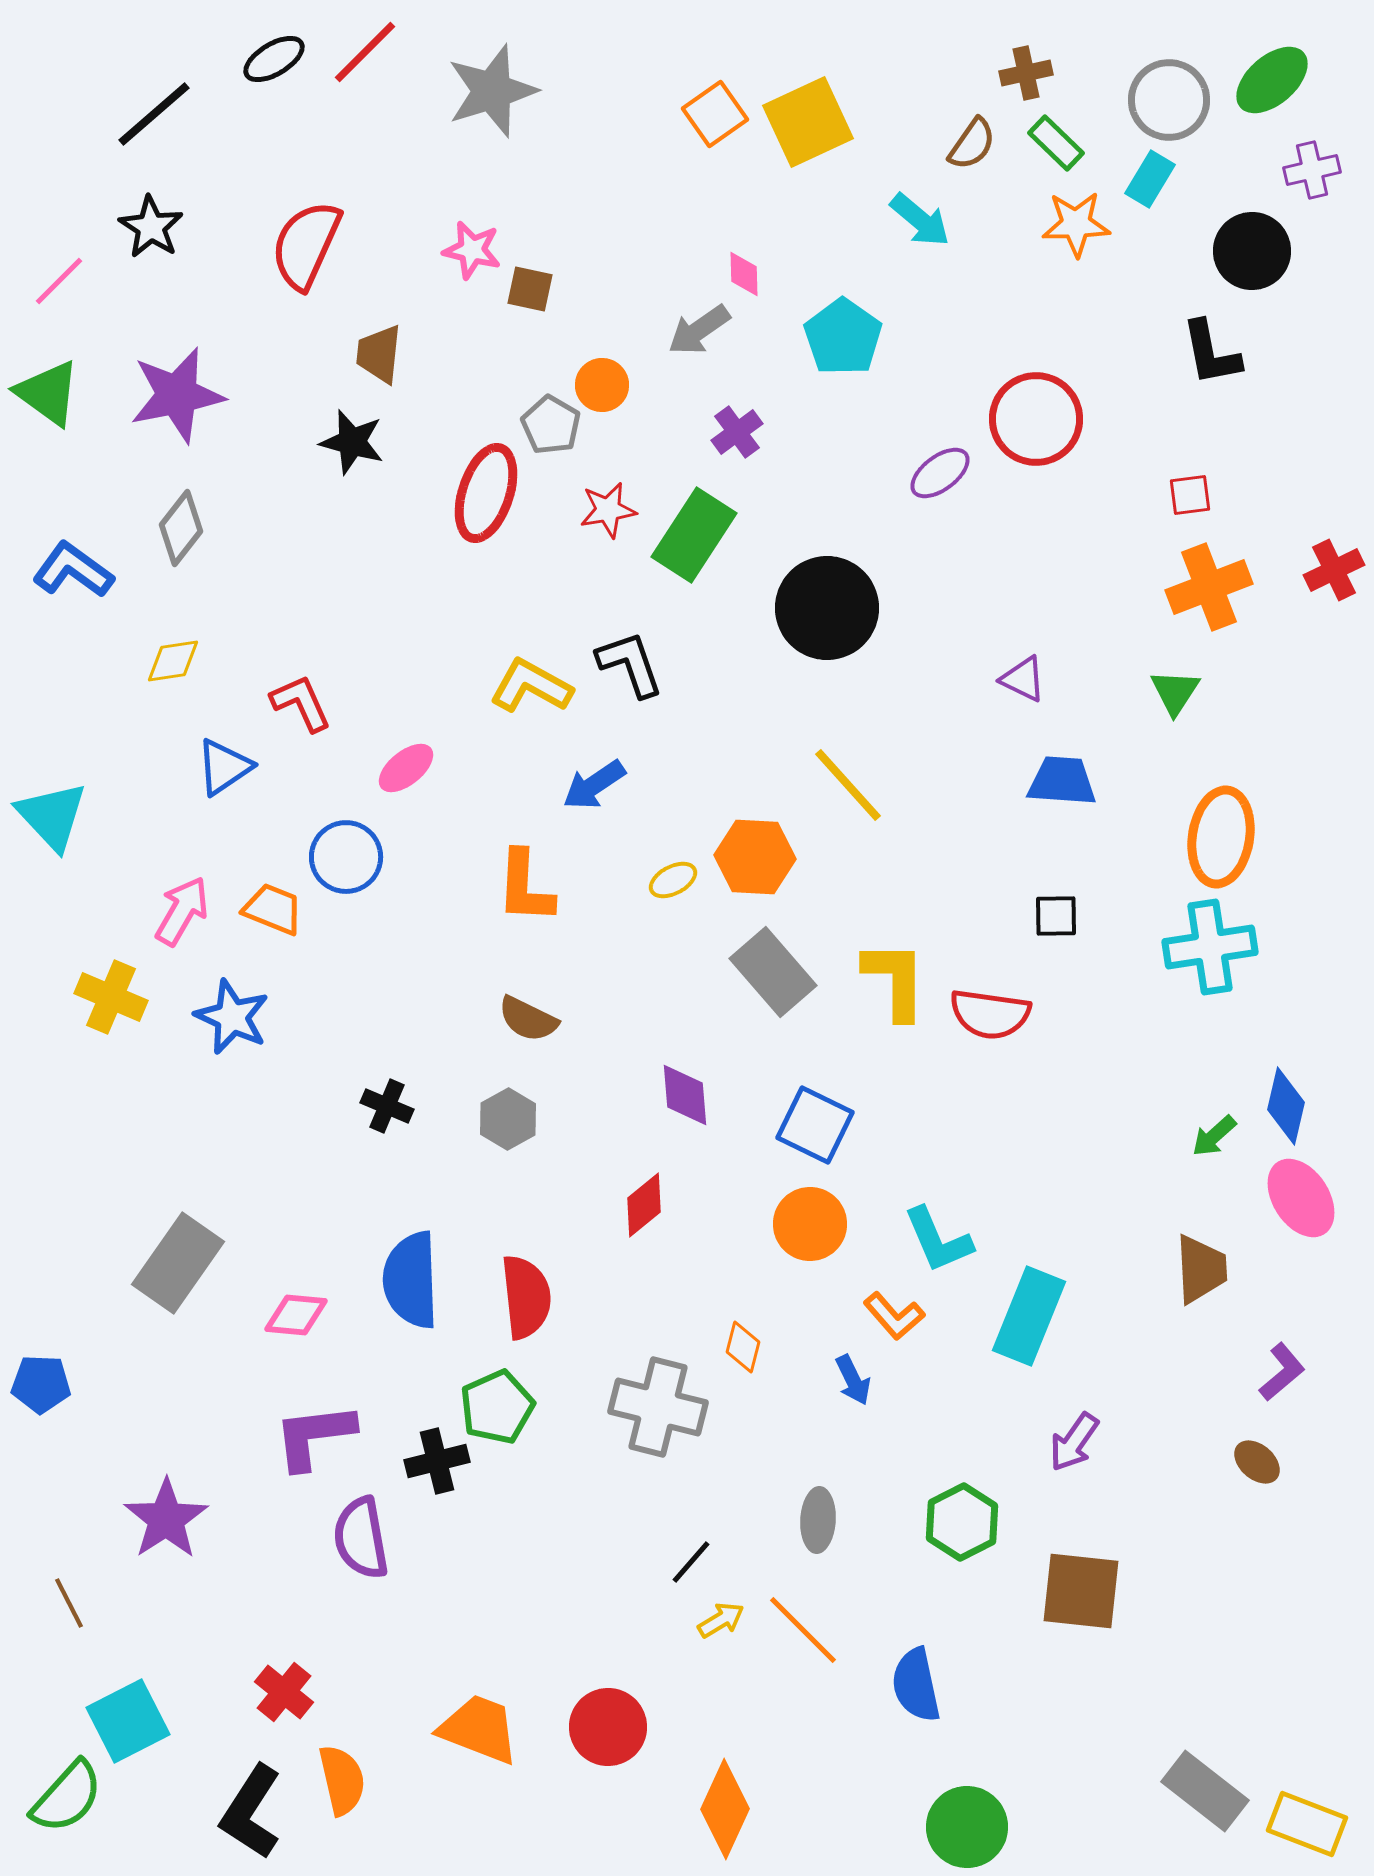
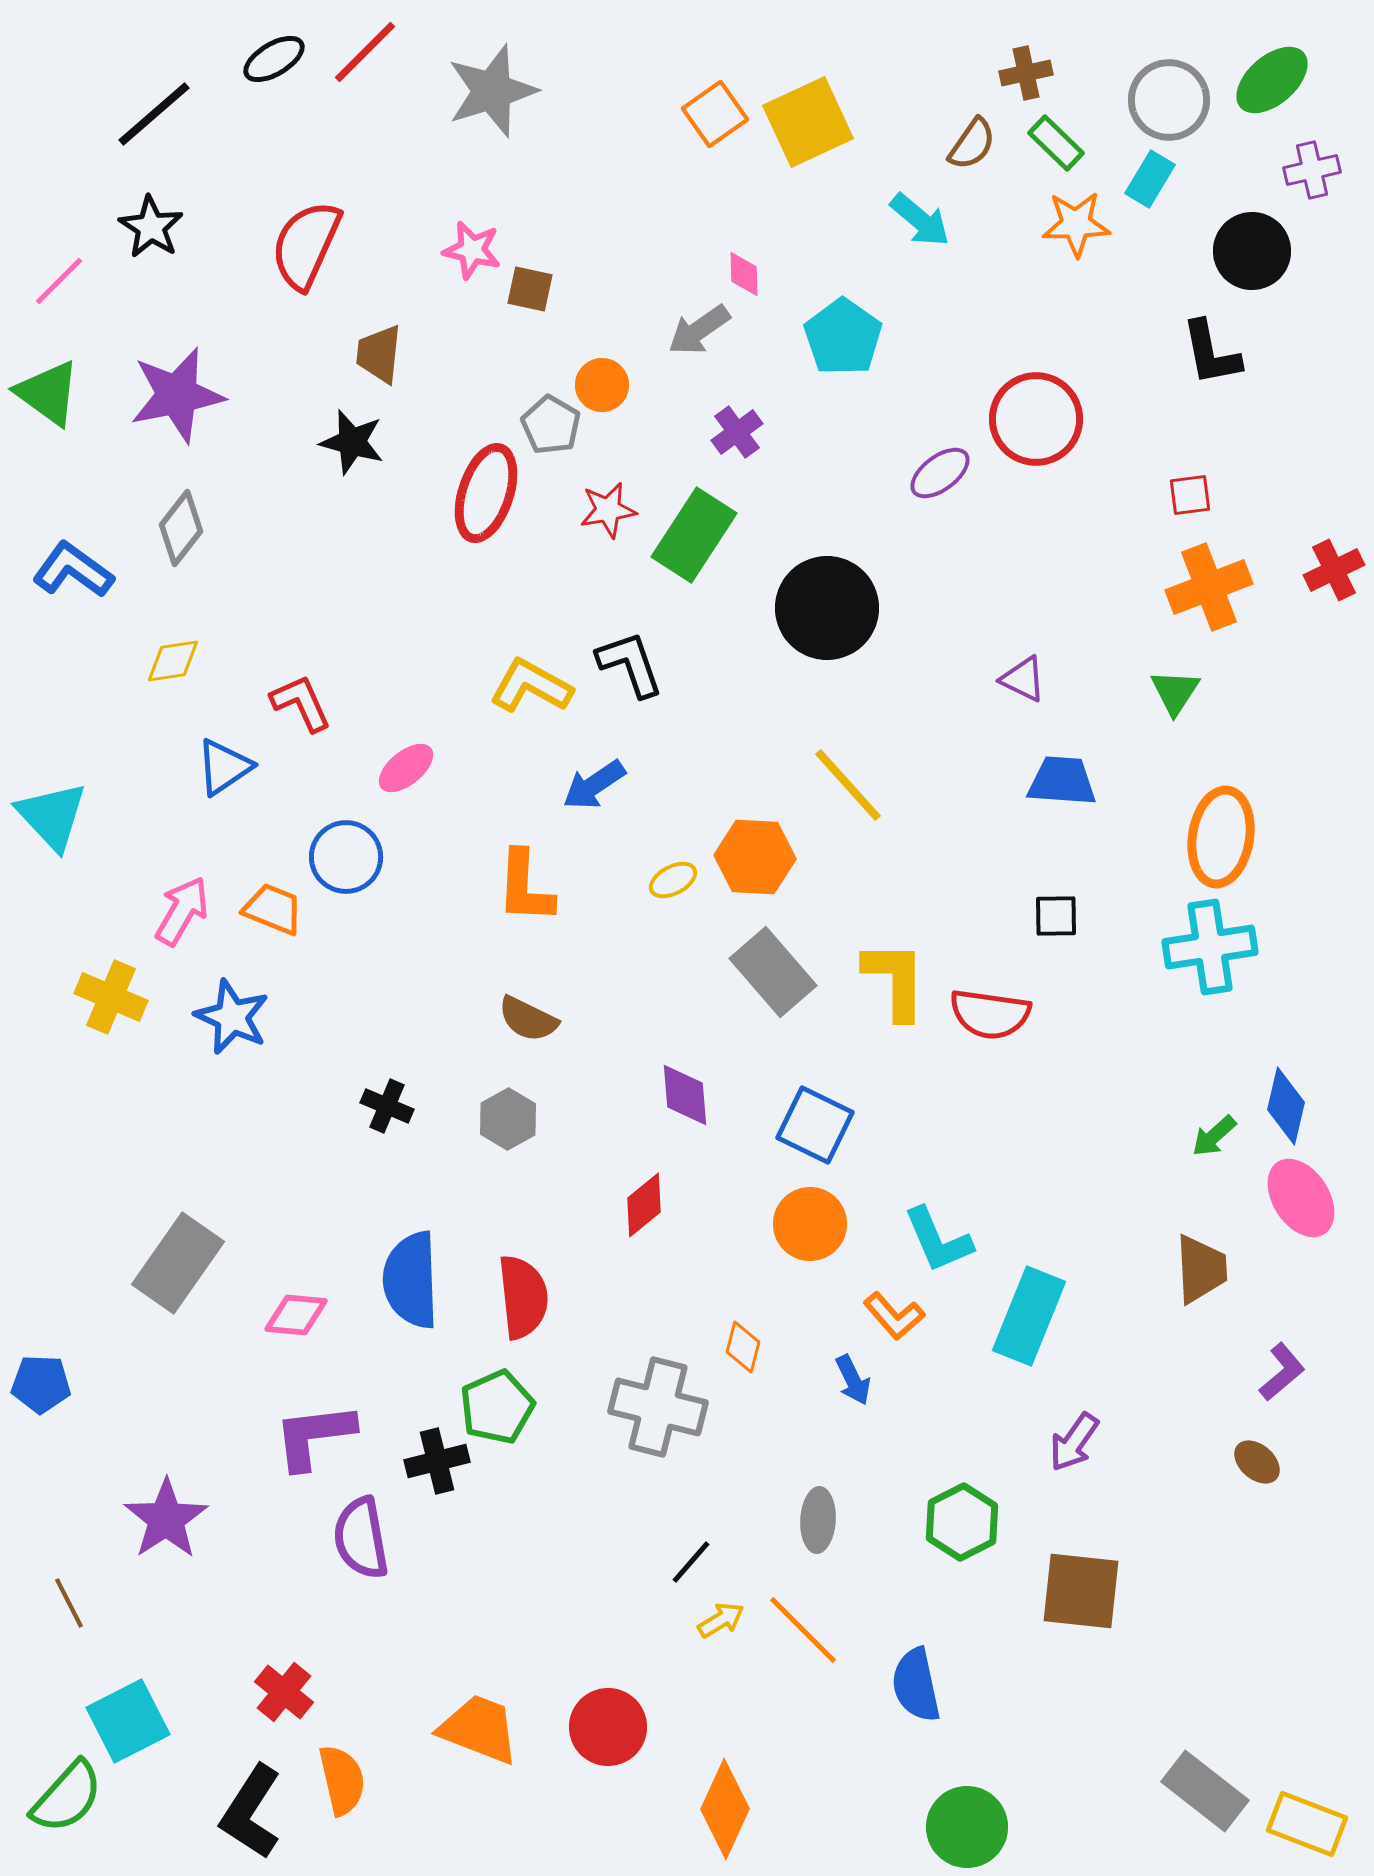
red semicircle at (526, 1297): moved 3 px left
